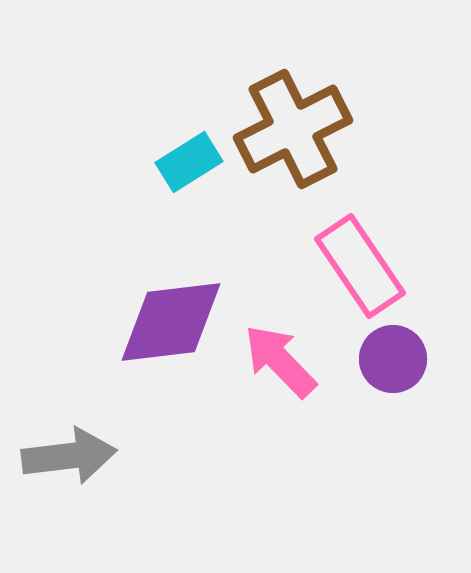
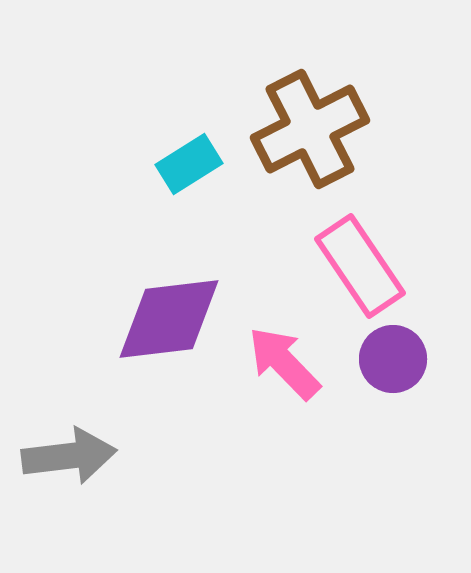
brown cross: moved 17 px right
cyan rectangle: moved 2 px down
purple diamond: moved 2 px left, 3 px up
pink arrow: moved 4 px right, 2 px down
